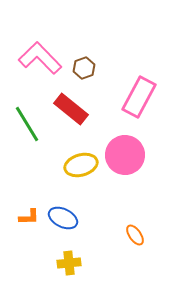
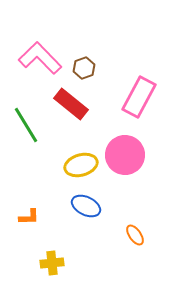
red rectangle: moved 5 px up
green line: moved 1 px left, 1 px down
blue ellipse: moved 23 px right, 12 px up
yellow cross: moved 17 px left
